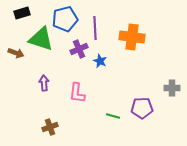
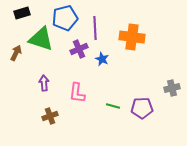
blue pentagon: moved 1 px up
brown arrow: rotated 84 degrees counterclockwise
blue star: moved 2 px right, 2 px up
gray cross: rotated 14 degrees counterclockwise
green line: moved 10 px up
brown cross: moved 11 px up
